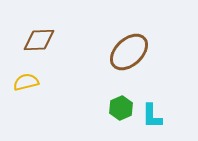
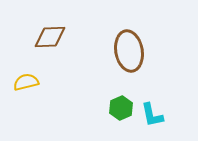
brown diamond: moved 11 px right, 3 px up
brown ellipse: moved 1 px up; rotated 57 degrees counterclockwise
cyan L-shape: moved 1 px up; rotated 12 degrees counterclockwise
